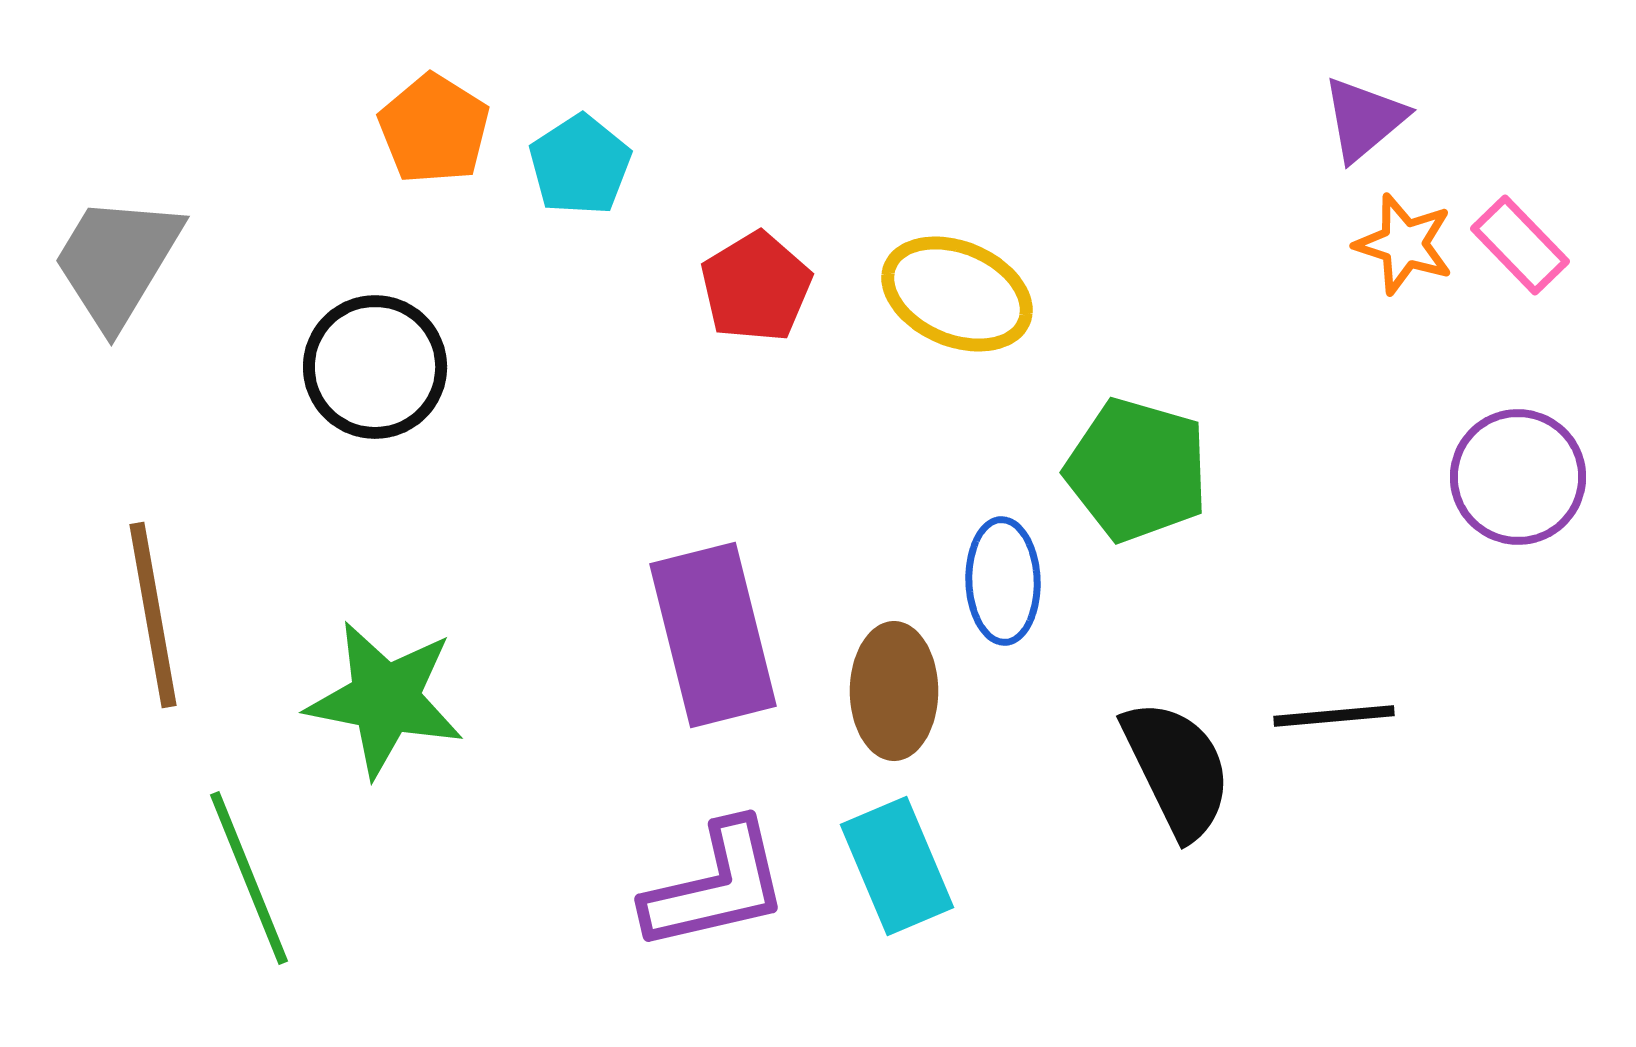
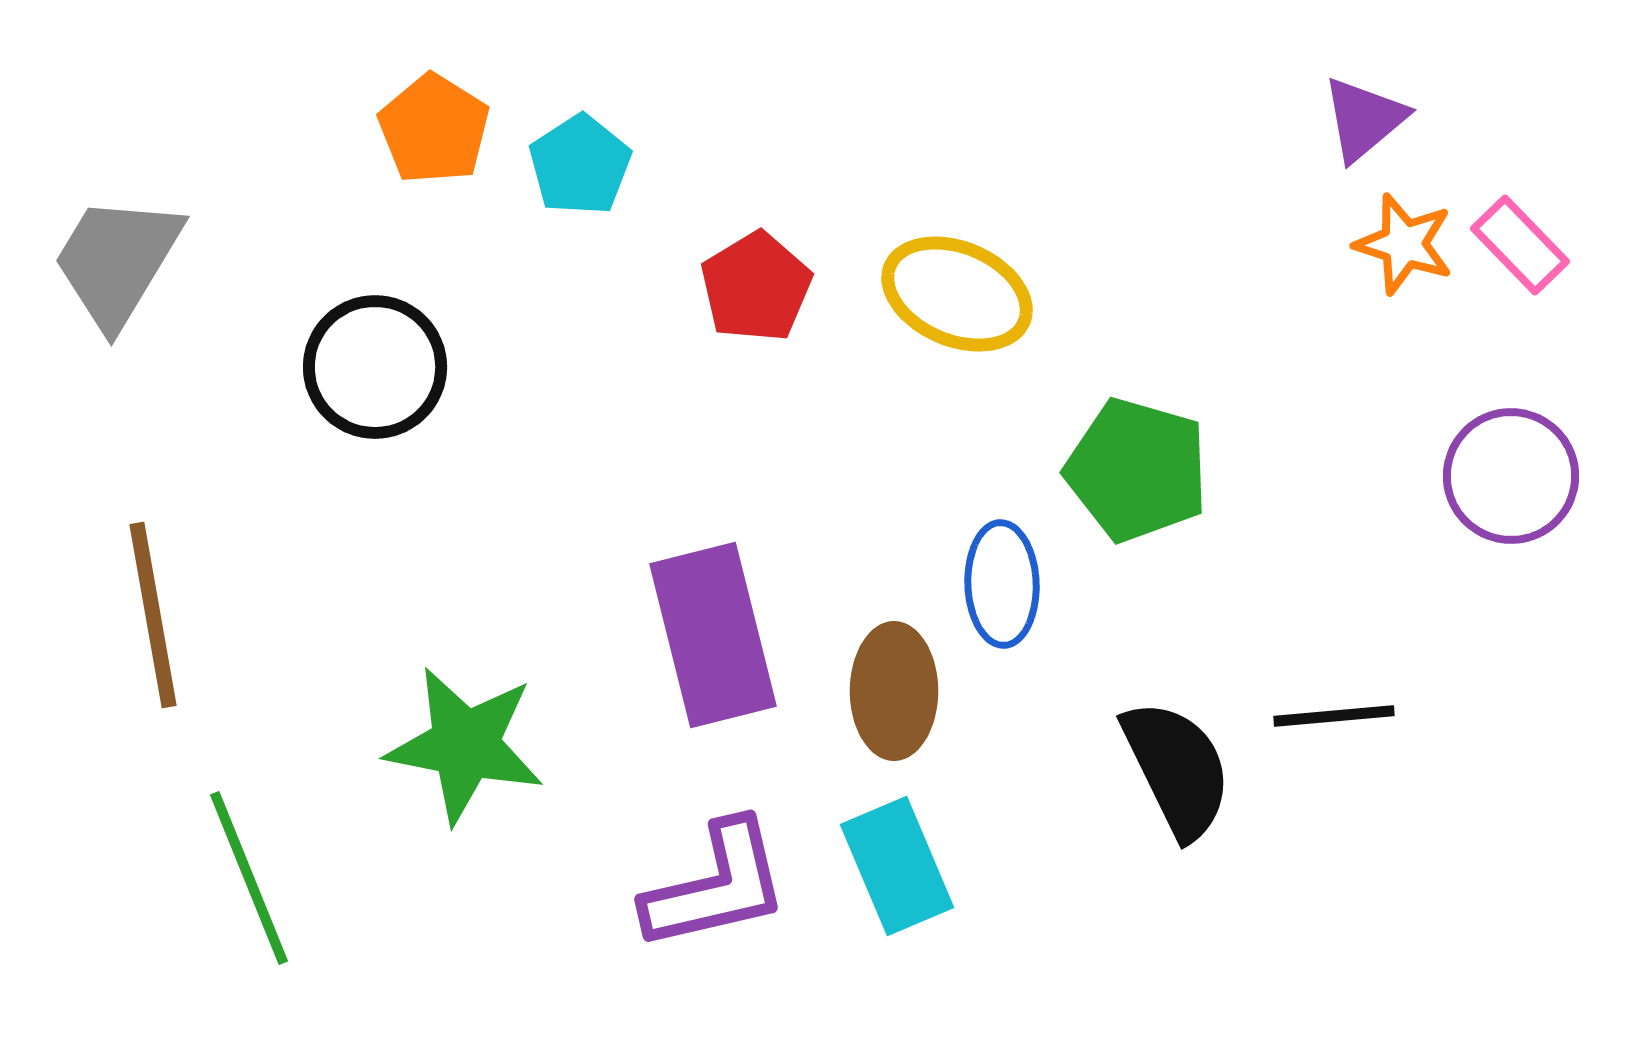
purple circle: moved 7 px left, 1 px up
blue ellipse: moved 1 px left, 3 px down
green star: moved 80 px right, 46 px down
